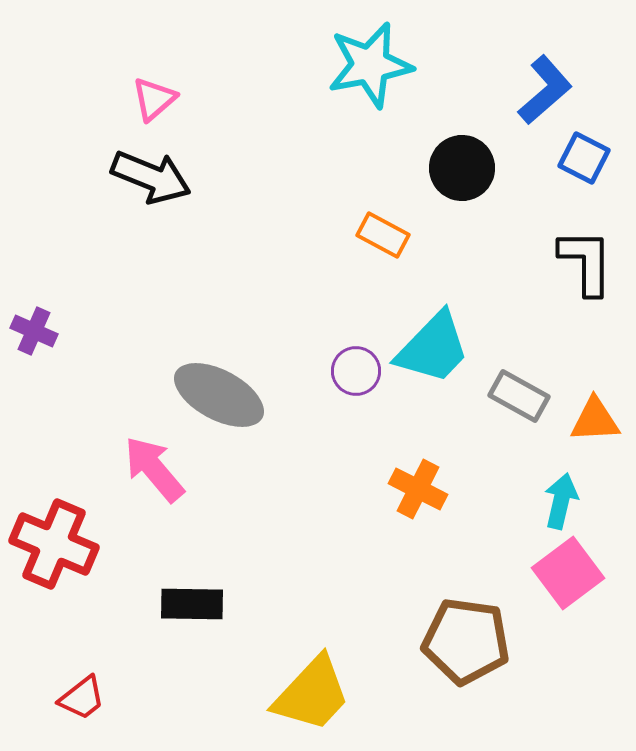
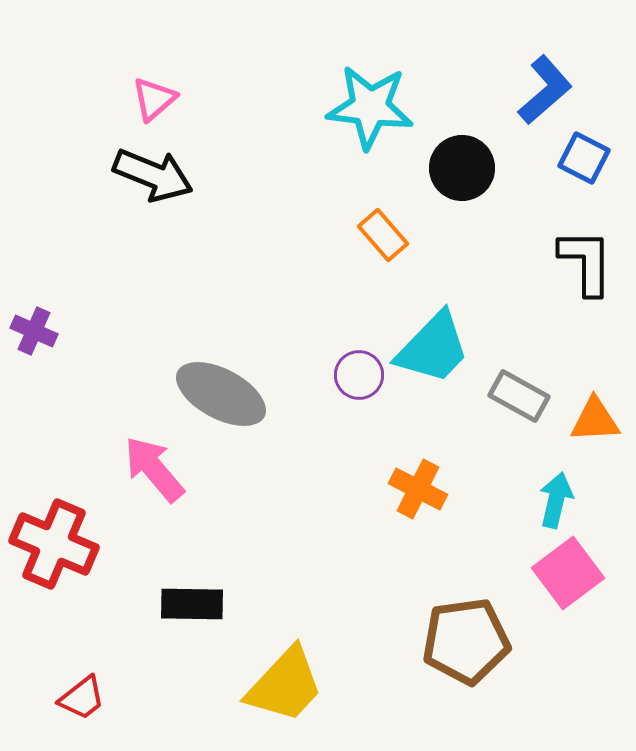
cyan star: moved 42 px down; rotated 18 degrees clockwise
black arrow: moved 2 px right, 2 px up
orange rectangle: rotated 21 degrees clockwise
purple circle: moved 3 px right, 4 px down
gray ellipse: moved 2 px right, 1 px up
cyan arrow: moved 5 px left, 1 px up
brown pentagon: rotated 16 degrees counterclockwise
yellow trapezoid: moved 27 px left, 9 px up
